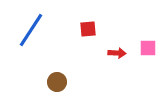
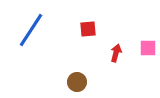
red arrow: moved 1 px left; rotated 78 degrees counterclockwise
brown circle: moved 20 px right
